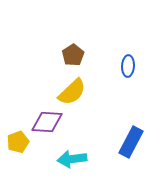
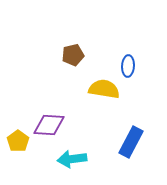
brown pentagon: rotated 20 degrees clockwise
yellow semicircle: moved 32 px right, 3 px up; rotated 128 degrees counterclockwise
purple diamond: moved 2 px right, 3 px down
yellow pentagon: moved 1 px up; rotated 15 degrees counterclockwise
